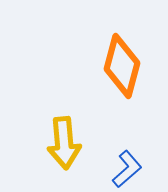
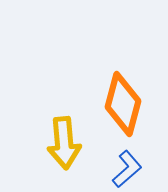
orange diamond: moved 1 px right, 38 px down
